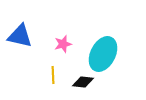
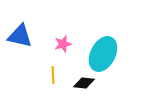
black diamond: moved 1 px right, 1 px down
